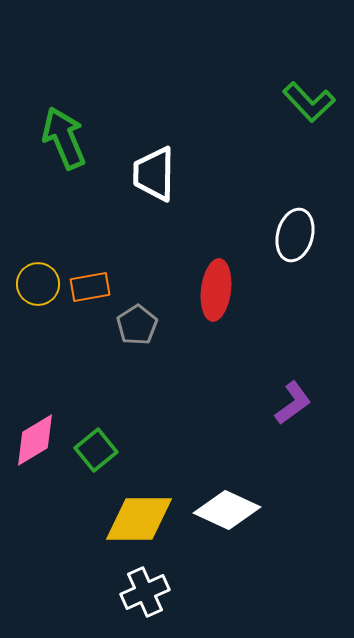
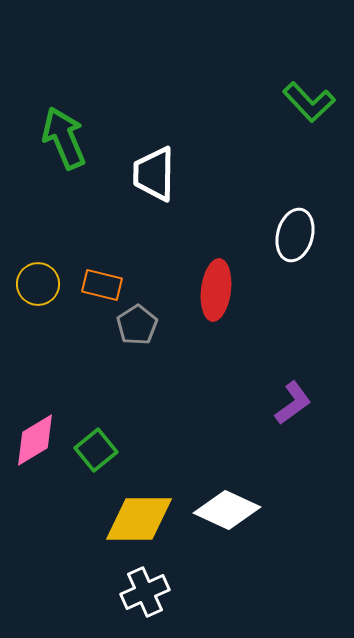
orange rectangle: moved 12 px right, 2 px up; rotated 24 degrees clockwise
